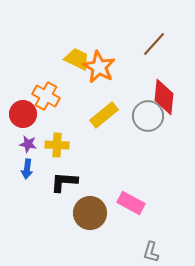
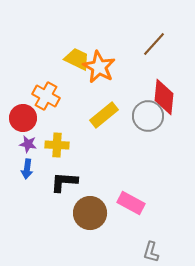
red circle: moved 4 px down
